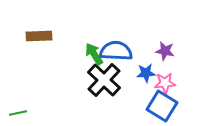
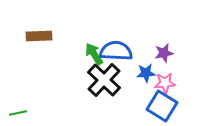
purple star: moved 1 px left, 2 px down; rotated 24 degrees counterclockwise
